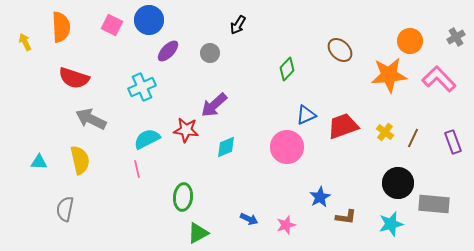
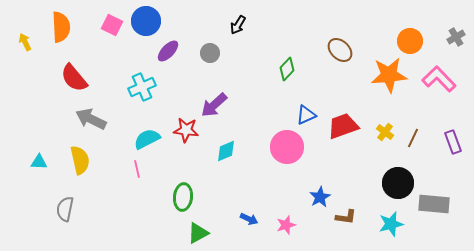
blue circle: moved 3 px left, 1 px down
red semicircle: rotated 32 degrees clockwise
cyan diamond: moved 4 px down
